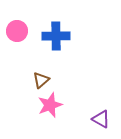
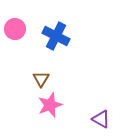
pink circle: moved 2 px left, 2 px up
blue cross: rotated 28 degrees clockwise
brown triangle: moved 1 px up; rotated 18 degrees counterclockwise
